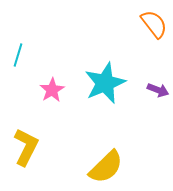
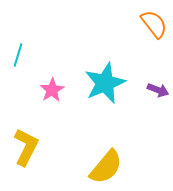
yellow semicircle: rotated 6 degrees counterclockwise
